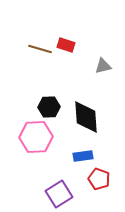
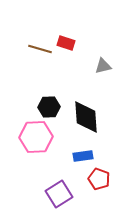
red rectangle: moved 2 px up
